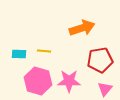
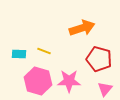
yellow line: rotated 16 degrees clockwise
red pentagon: moved 1 px left, 1 px up; rotated 25 degrees clockwise
